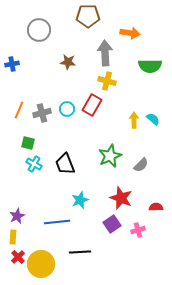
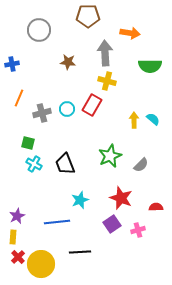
orange line: moved 12 px up
